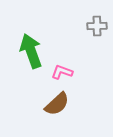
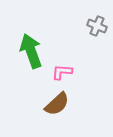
gray cross: rotated 24 degrees clockwise
pink L-shape: rotated 15 degrees counterclockwise
